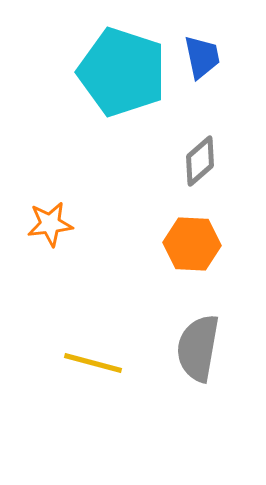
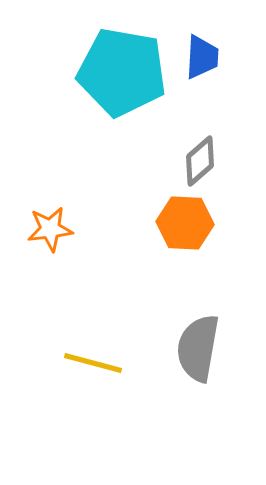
blue trapezoid: rotated 15 degrees clockwise
cyan pentagon: rotated 8 degrees counterclockwise
orange star: moved 5 px down
orange hexagon: moved 7 px left, 21 px up
